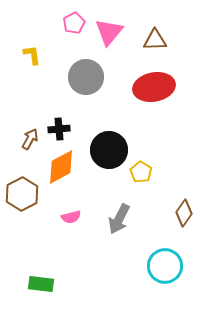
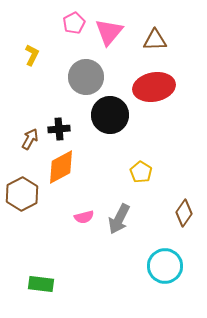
yellow L-shape: rotated 35 degrees clockwise
black circle: moved 1 px right, 35 px up
pink semicircle: moved 13 px right
